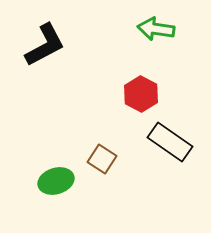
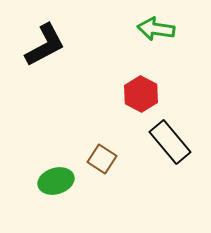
black rectangle: rotated 15 degrees clockwise
